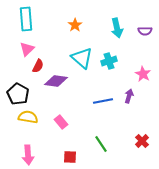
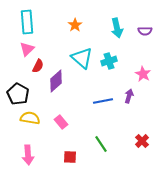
cyan rectangle: moved 1 px right, 3 px down
purple diamond: rotated 50 degrees counterclockwise
yellow semicircle: moved 2 px right, 1 px down
